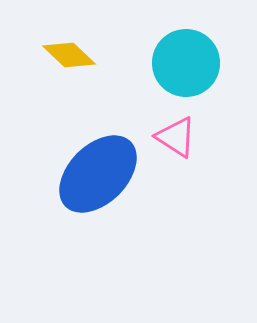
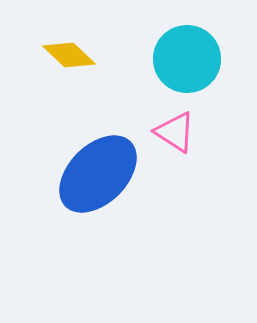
cyan circle: moved 1 px right, 4 px up
pink triangle: moved 1 px left, 5 px up
